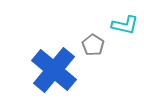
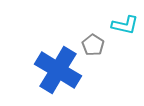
blue cross: moved 4 px right; rotated 9 degrees counterclockwise
